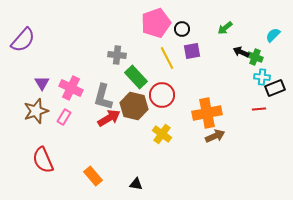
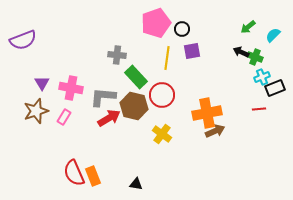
green arrow: moved 23 px right, 1 px up
purple semicircle: rotated 28 degrees clockwise
yellow line: rotated 35 degrees clockwise
cyan cross: rotated 28 degrees counterclockwise
pink cross: rotated 15 degrees counterclockwise
gray L-shape: rotated 80 degrees clockwise
brown arrow: moved 5 px up
red semicircle: moved 31 px right, 13 px down
orange rectangle: rotated 18 degrees clockwise
